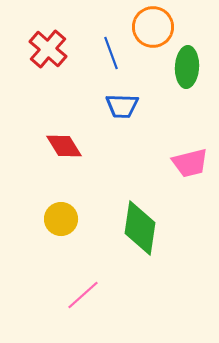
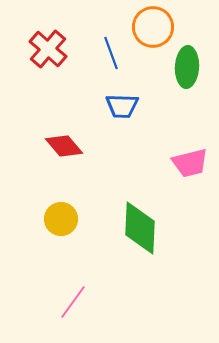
red diamond: rotated 9 degrees counterclockwise
green diamond: rotated 6 degrees counterclockwise
pink line: moved 10 px left, 7 px down; rotated 12 degrees counterclockwise
